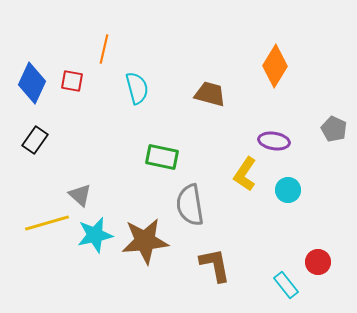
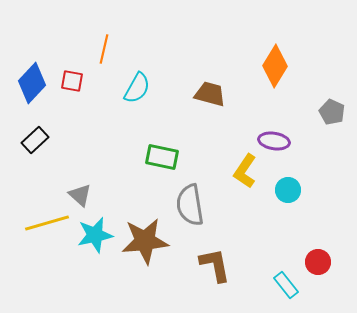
blue diamond: rotated 18 degrees clockwise
cyan semicircle: rotated 44 degrees clockwise
gray pentagon: moved 2 px left, 17 px up
black rectangle: rotated 12 degrees clockwise
yellow L-shape: moved 3 px up
